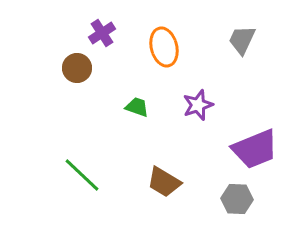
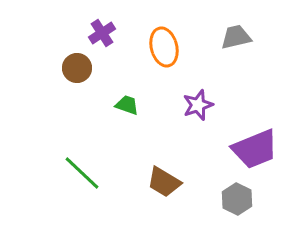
gray trapezoid: moved 6 px left, 3 px up; rotated 52 degrees clockwise
green trapezoid: moved 10 px left, 2 px up
green line: moved 2 px up
gray hexagon: rotated 24 degrees clockwise
